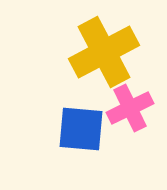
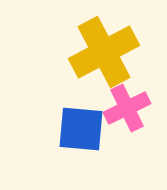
pink cross: moved 3 px left
